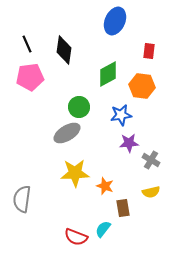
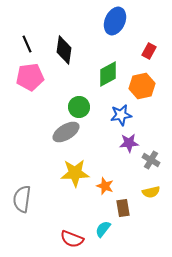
red rectangle: rotated 21 degrees clockwise
orange hexagon: rotated 20 degrees counterclockwise
gray ellipse: moved 1 px left, 1 px up
red semicircle: moved 4 px left, 2 px down
